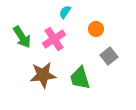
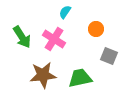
pink cross: rotated 25 degrees counterclockwise
gray square: rotated 30 degrees counterclockwise
green trapezoid: rotated 95 degrees clockwise
